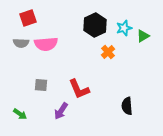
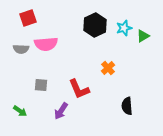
gray semicircle: moved 6 px down
orange cross: moved 16 px down
green arrow: moved 3 px up
